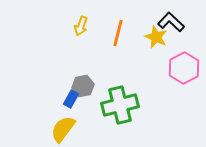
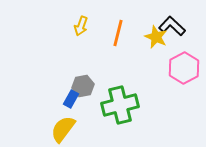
black L-shape: moved 1 px right, 4 px down
